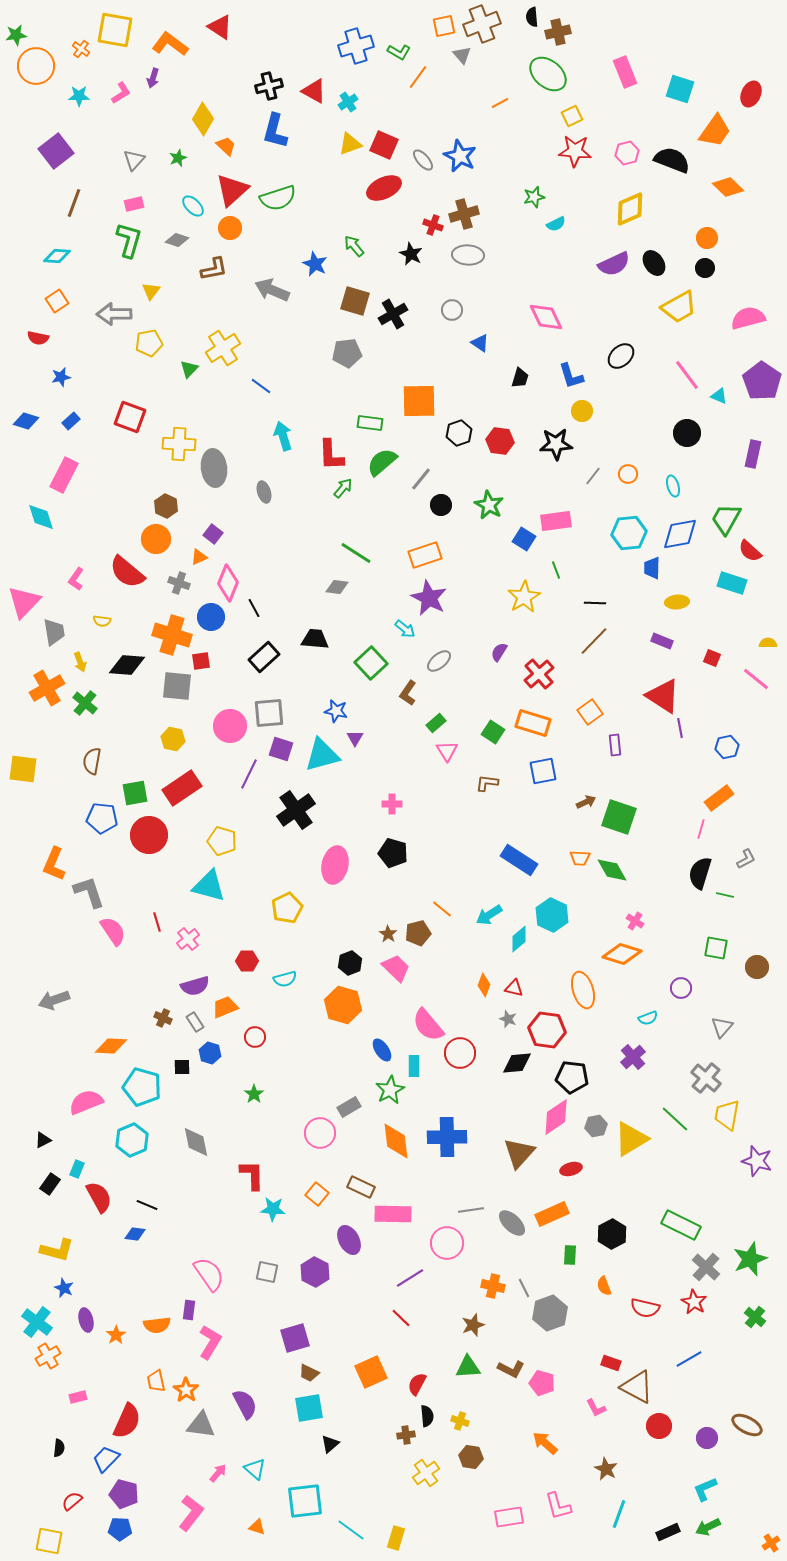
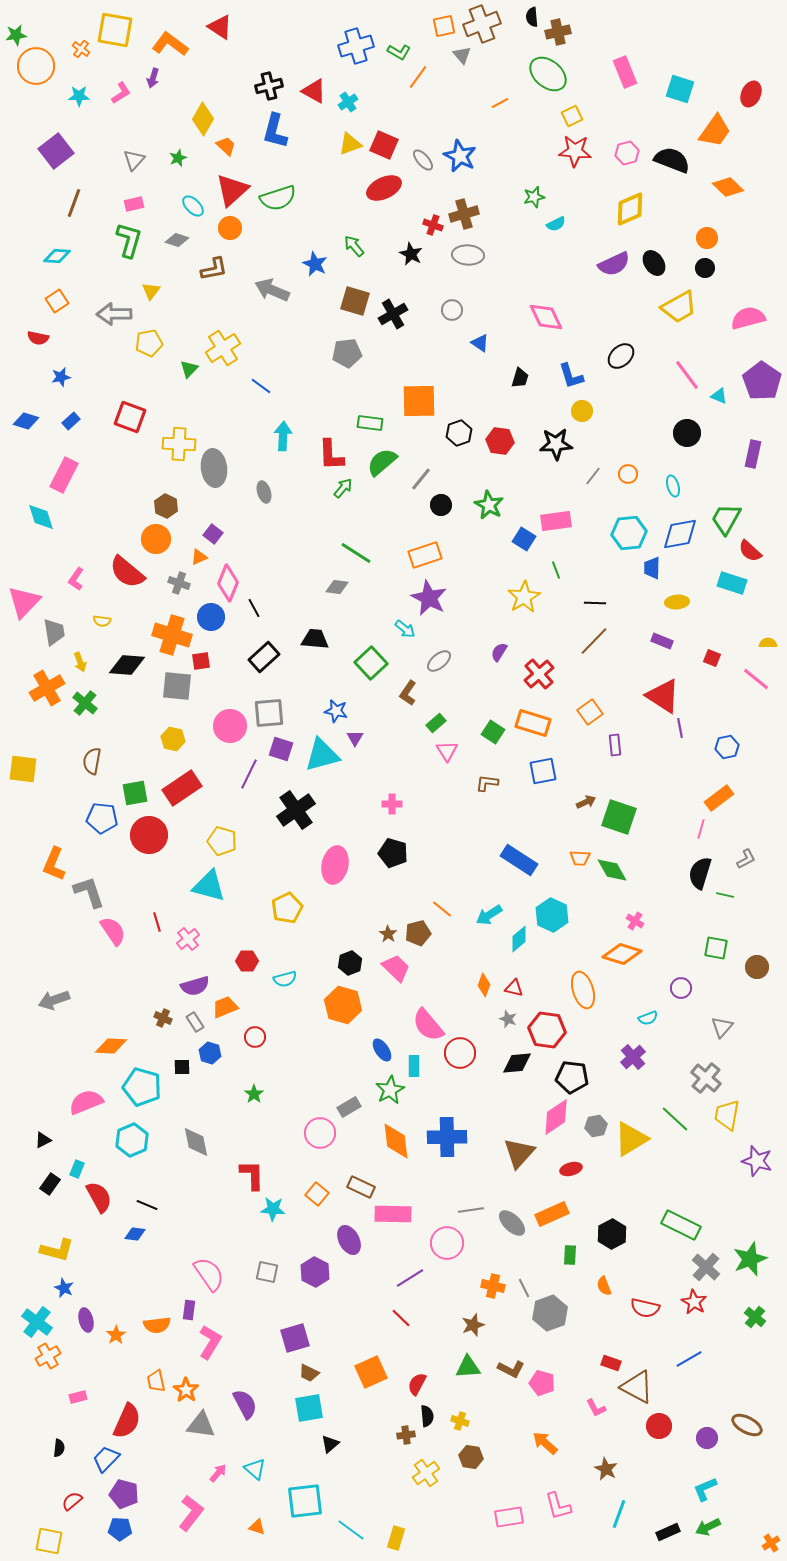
cyan arrow at (283, 436): rotated 20 degrees clockwise
